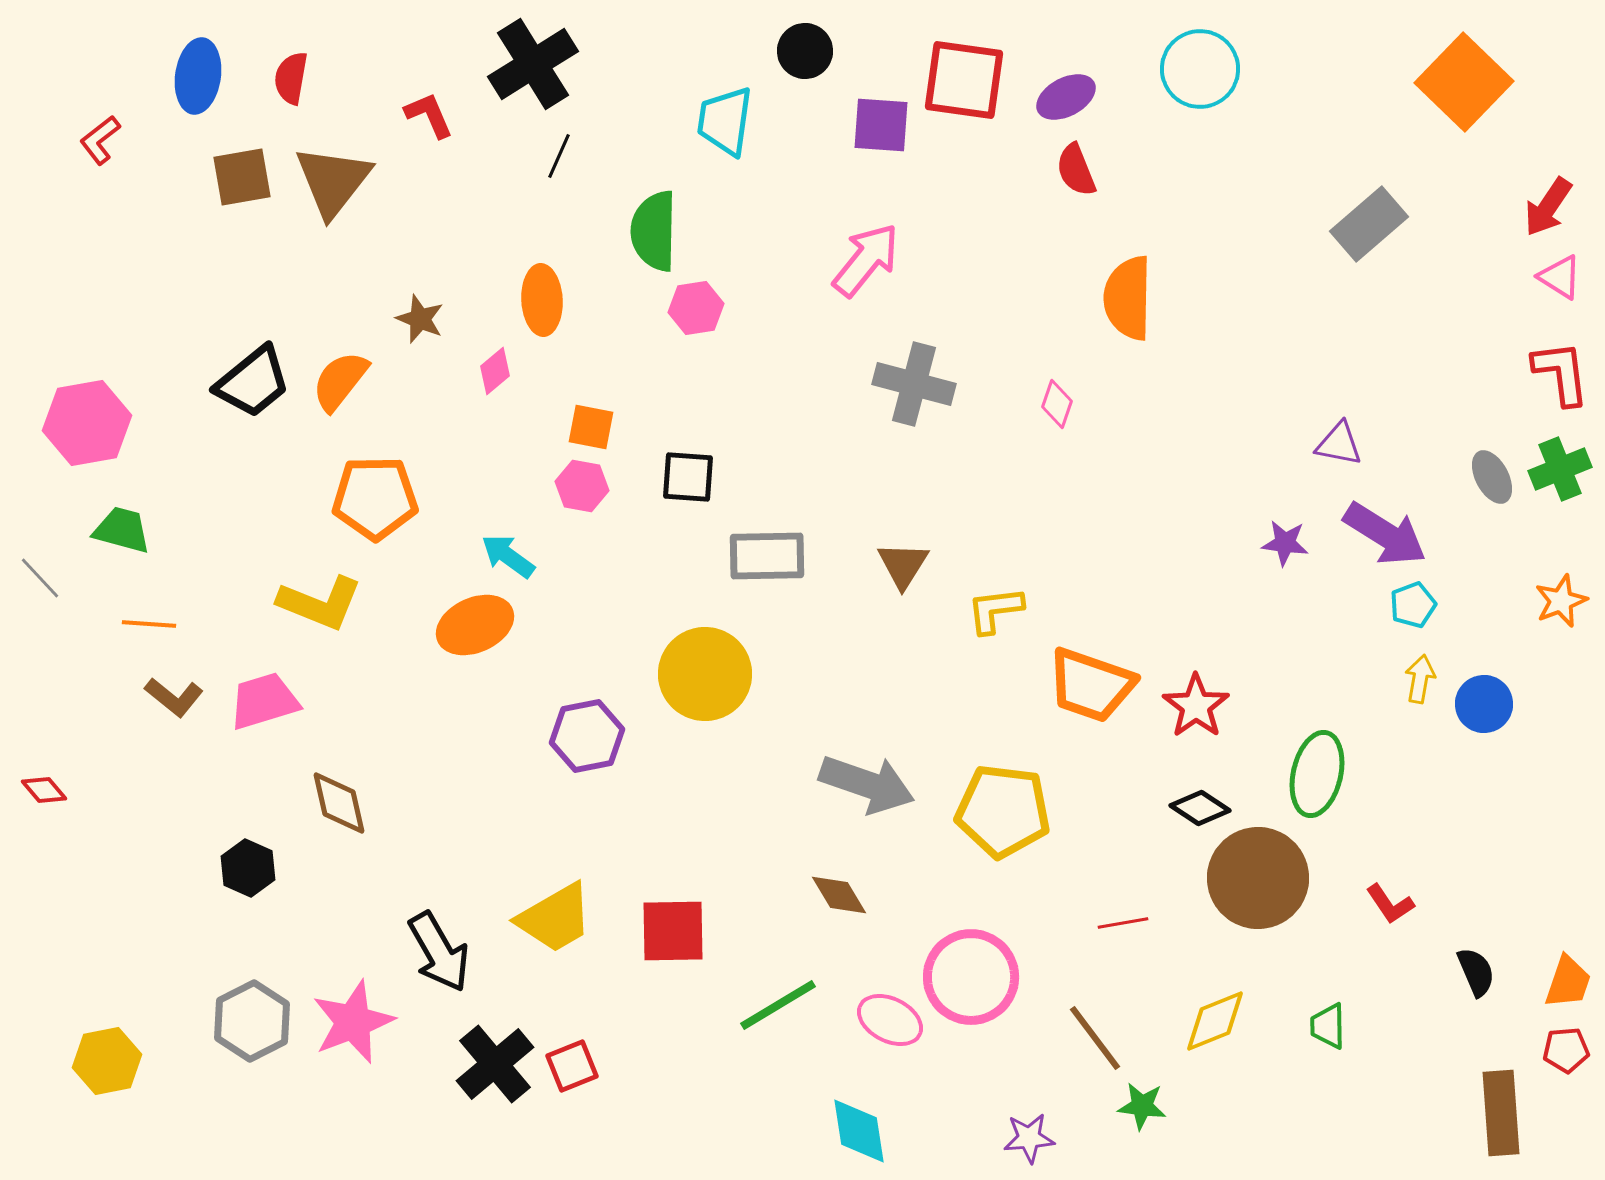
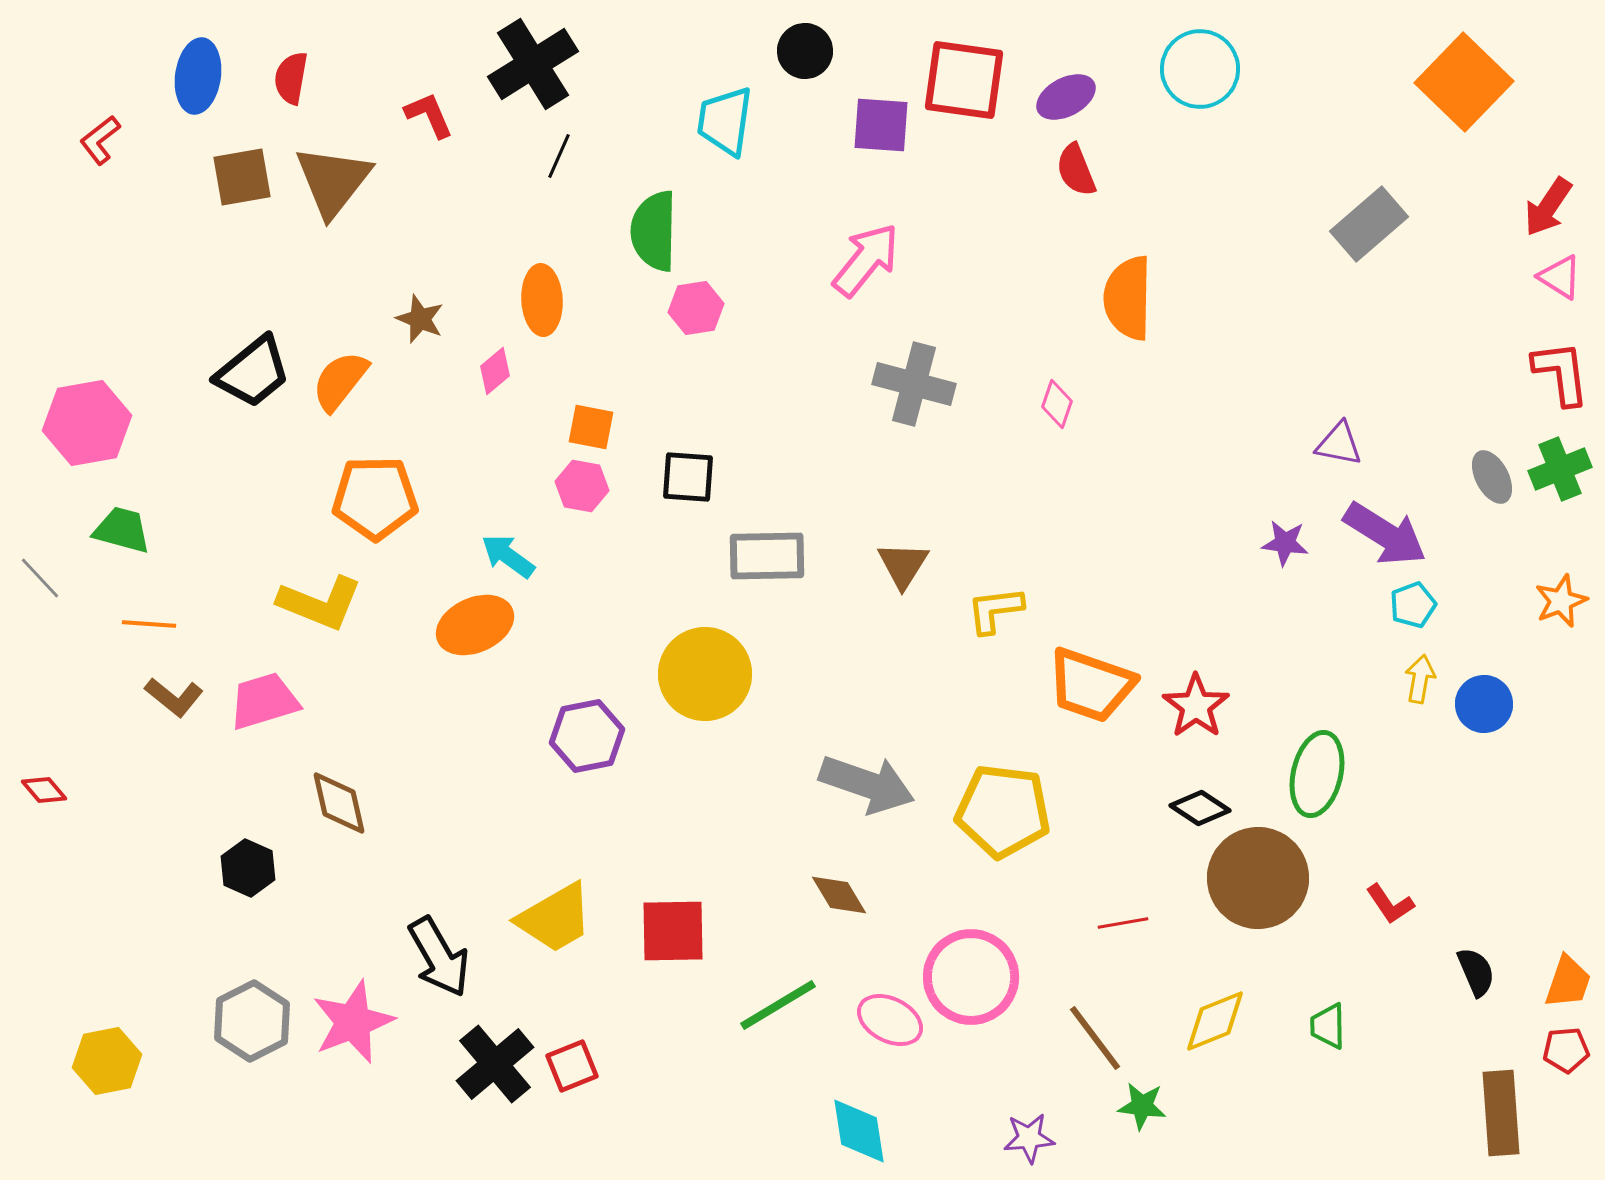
black trapezoid at (253, 382): moved 10 px up
black arrow at (439, 952): moved 5 px down
